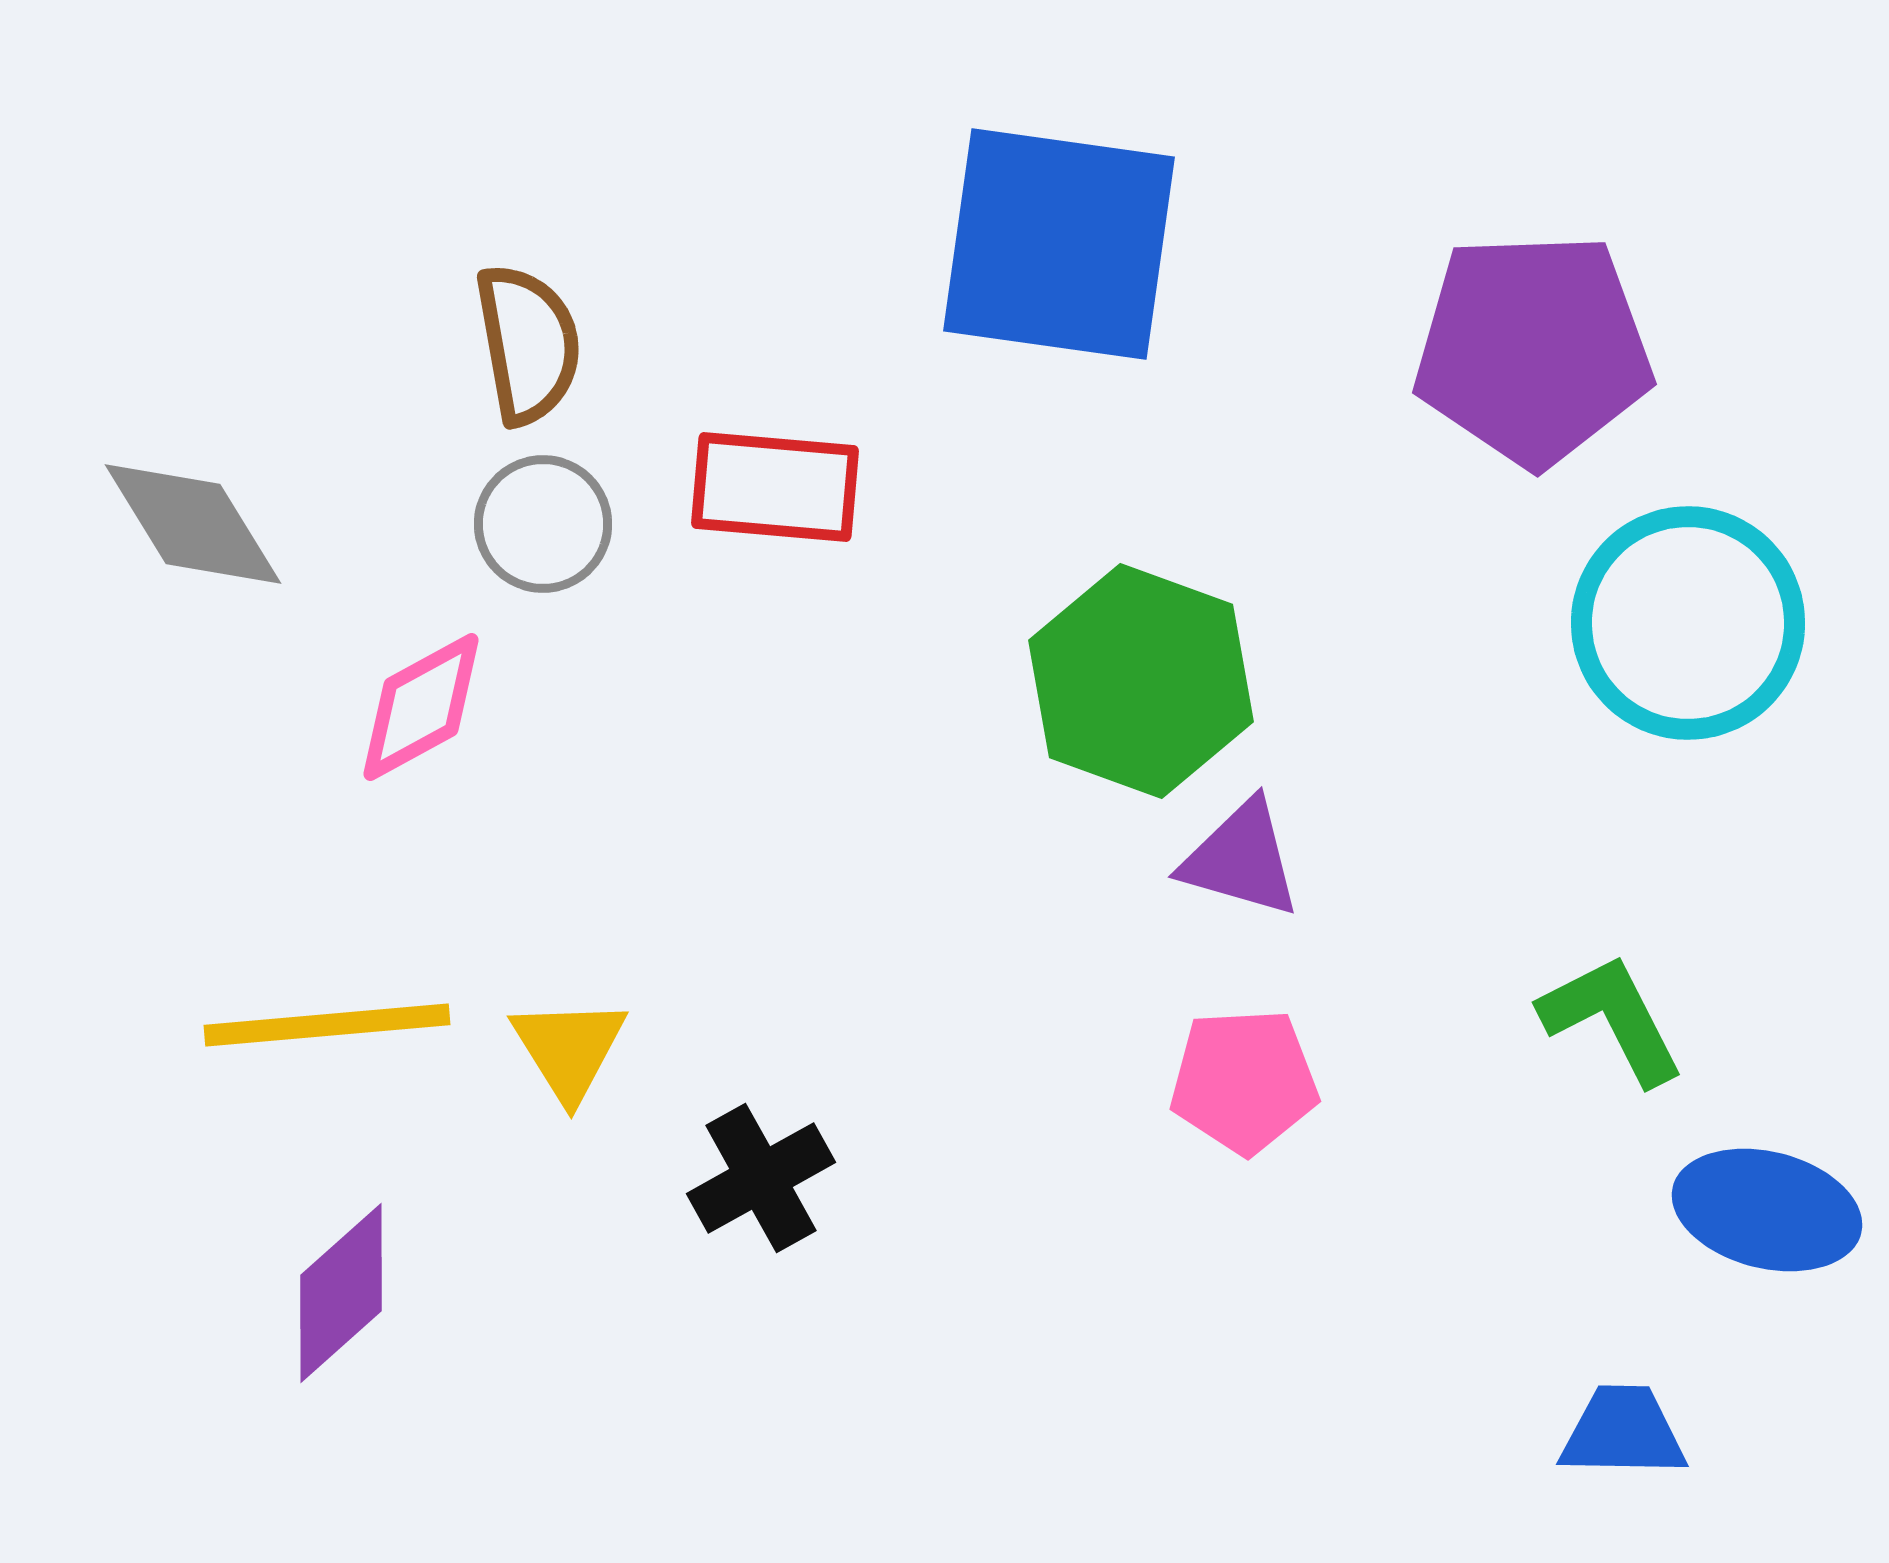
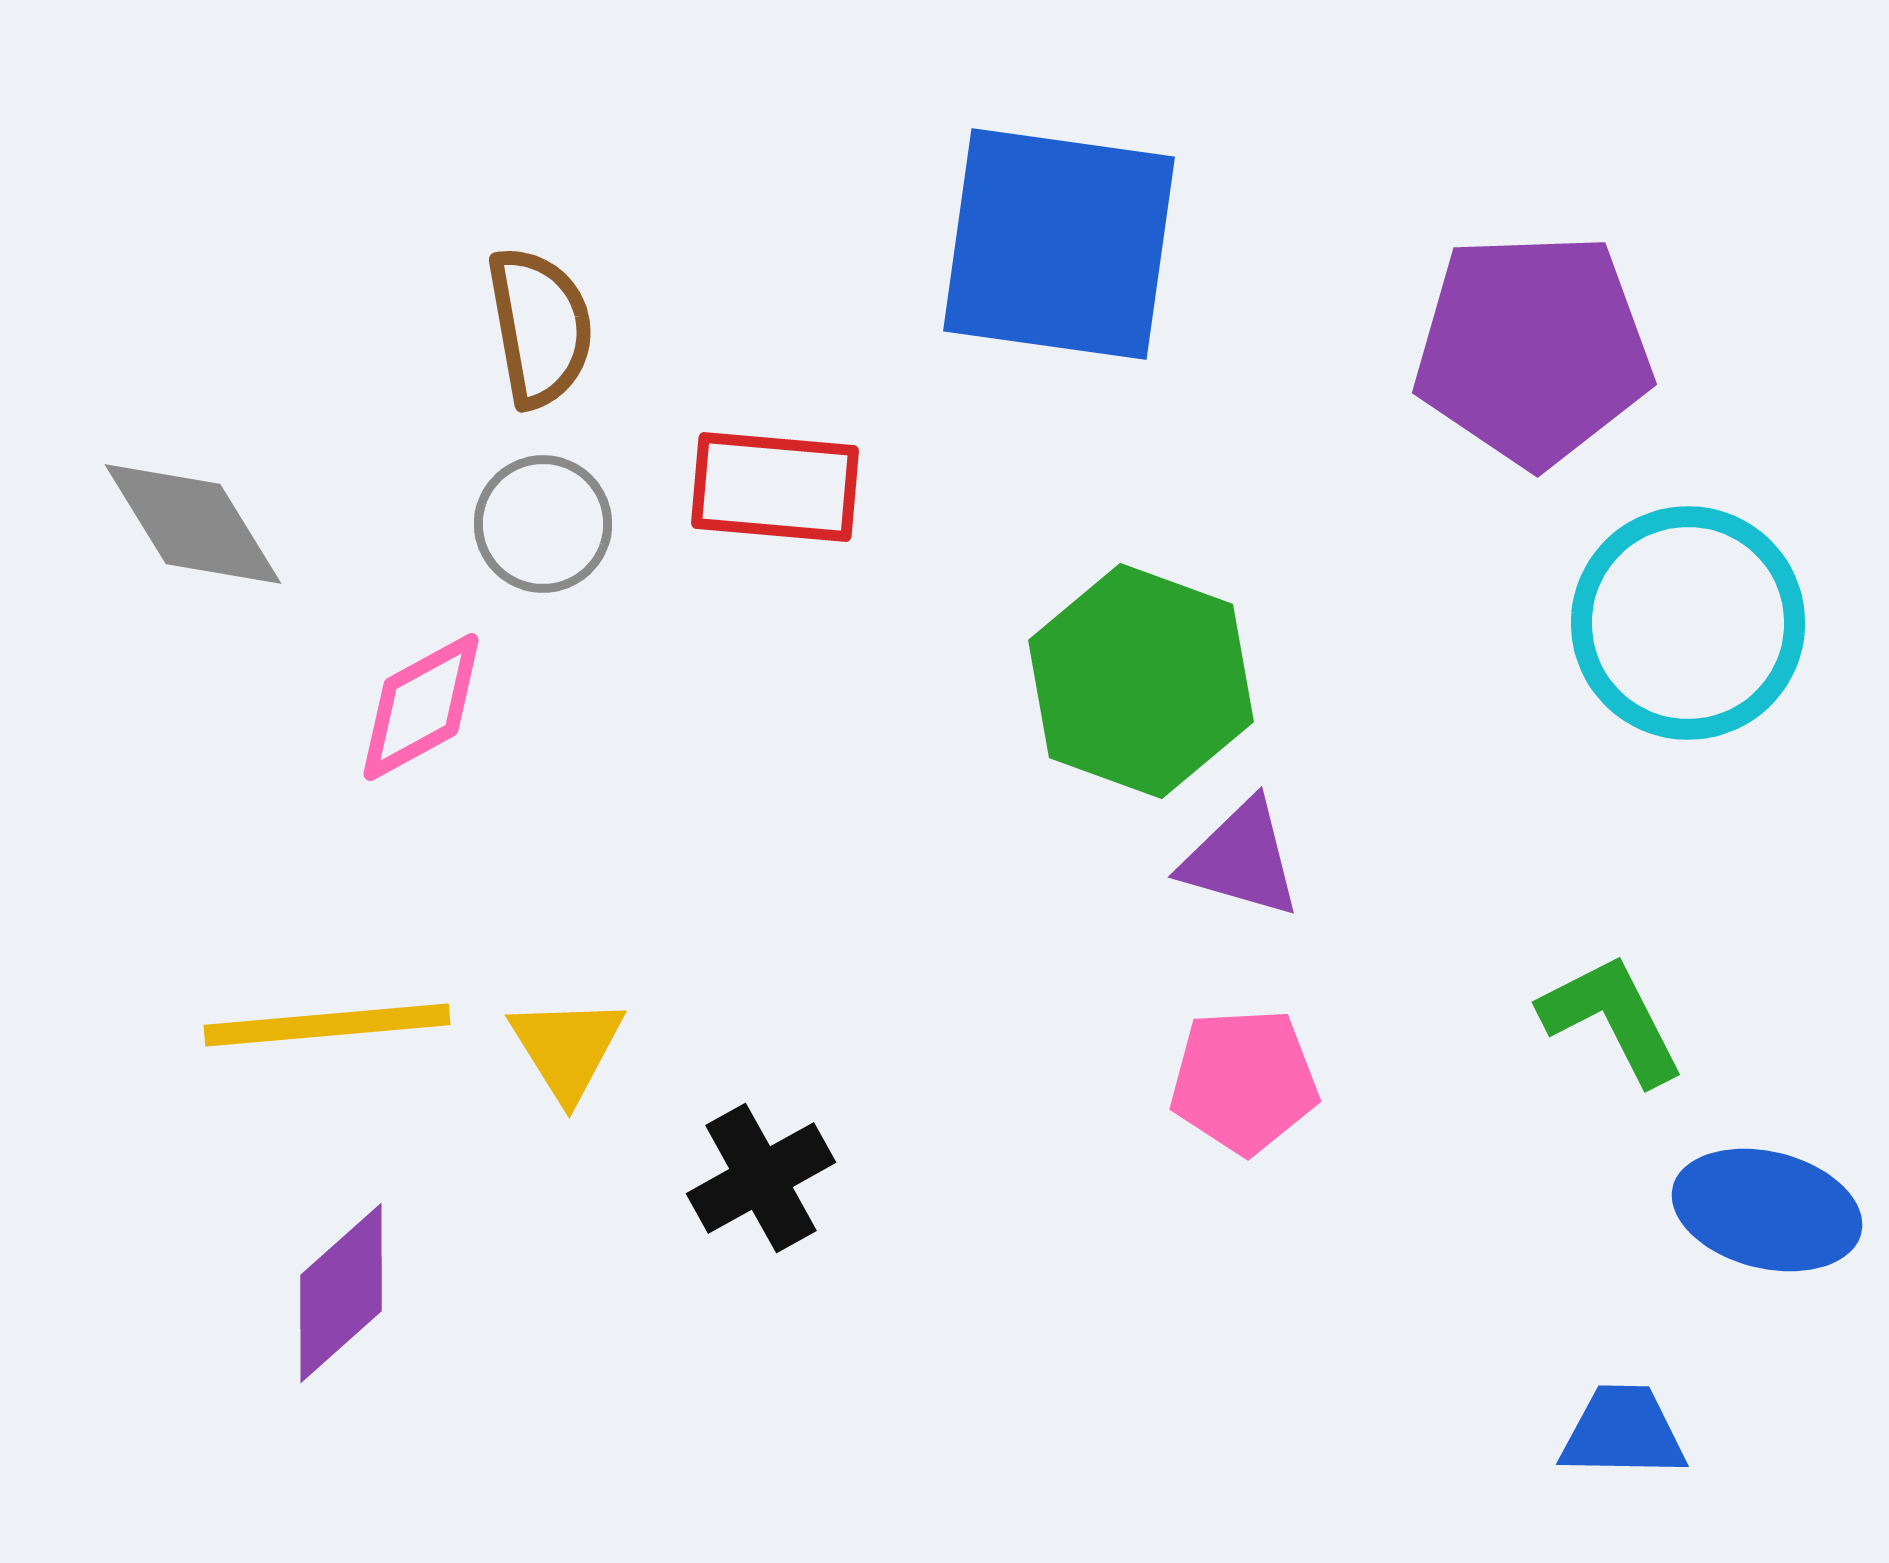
brown semicircle: moved 12 px right, 17 px up
yellow triangle: moved 2 px left, 1 px up
